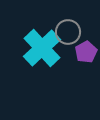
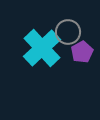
purple pentagon: moved 4 px left
